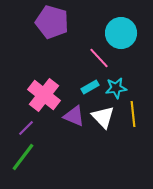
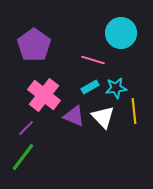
purple pentagon: moved 18 px left, 23 px down; rotated 20 degrees clockwise
pink line: moved 6 px left, 2 px down; rotated 30 degrees counterclockwise
yellow line: moved 1 px right, 3 px up
